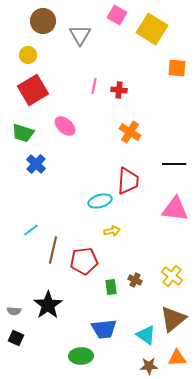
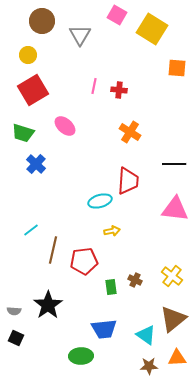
brown circle: moved 1 px left
